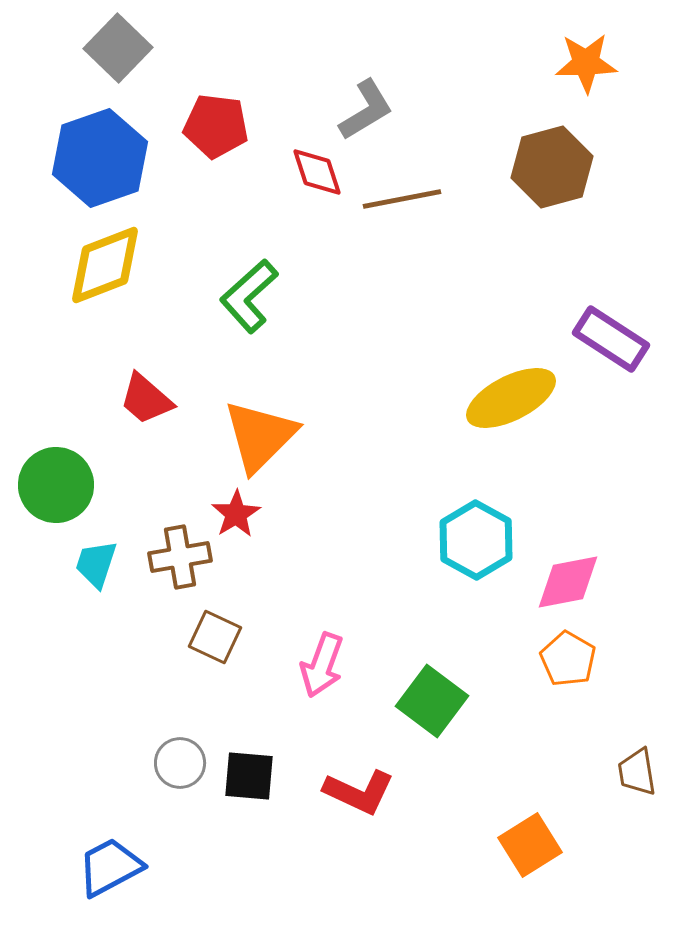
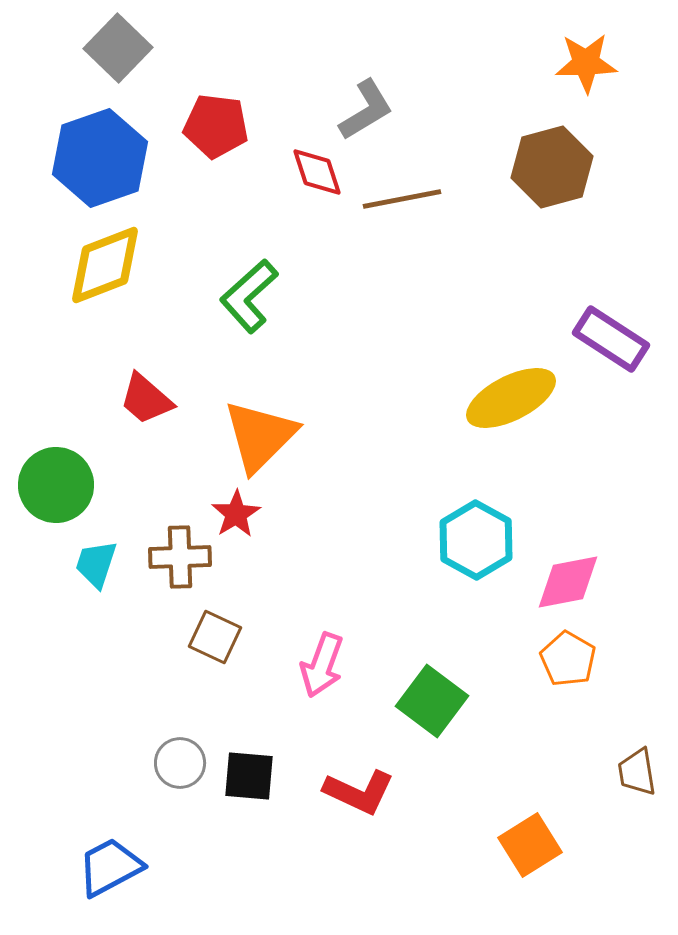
brown cross: rotated 8 degrees clockwise
